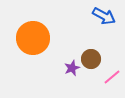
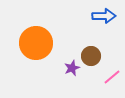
blue arrow: rotated 30 degrees counterclockwise
orange circle: moved 3 px right, 5 px down
brown circle: moved 3 px up
